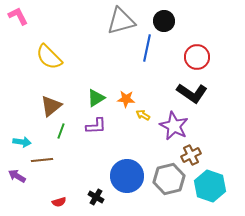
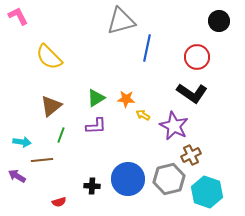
black circle: moved 55 px right
green line: moved 4 px down
blue circle: moved 1 px right, 3 px down
cyan hexagon: moved 3 px left, 6 px down
black cross: moved 4 px left, 11 px up; rotated 28 degrees counterclockwise
